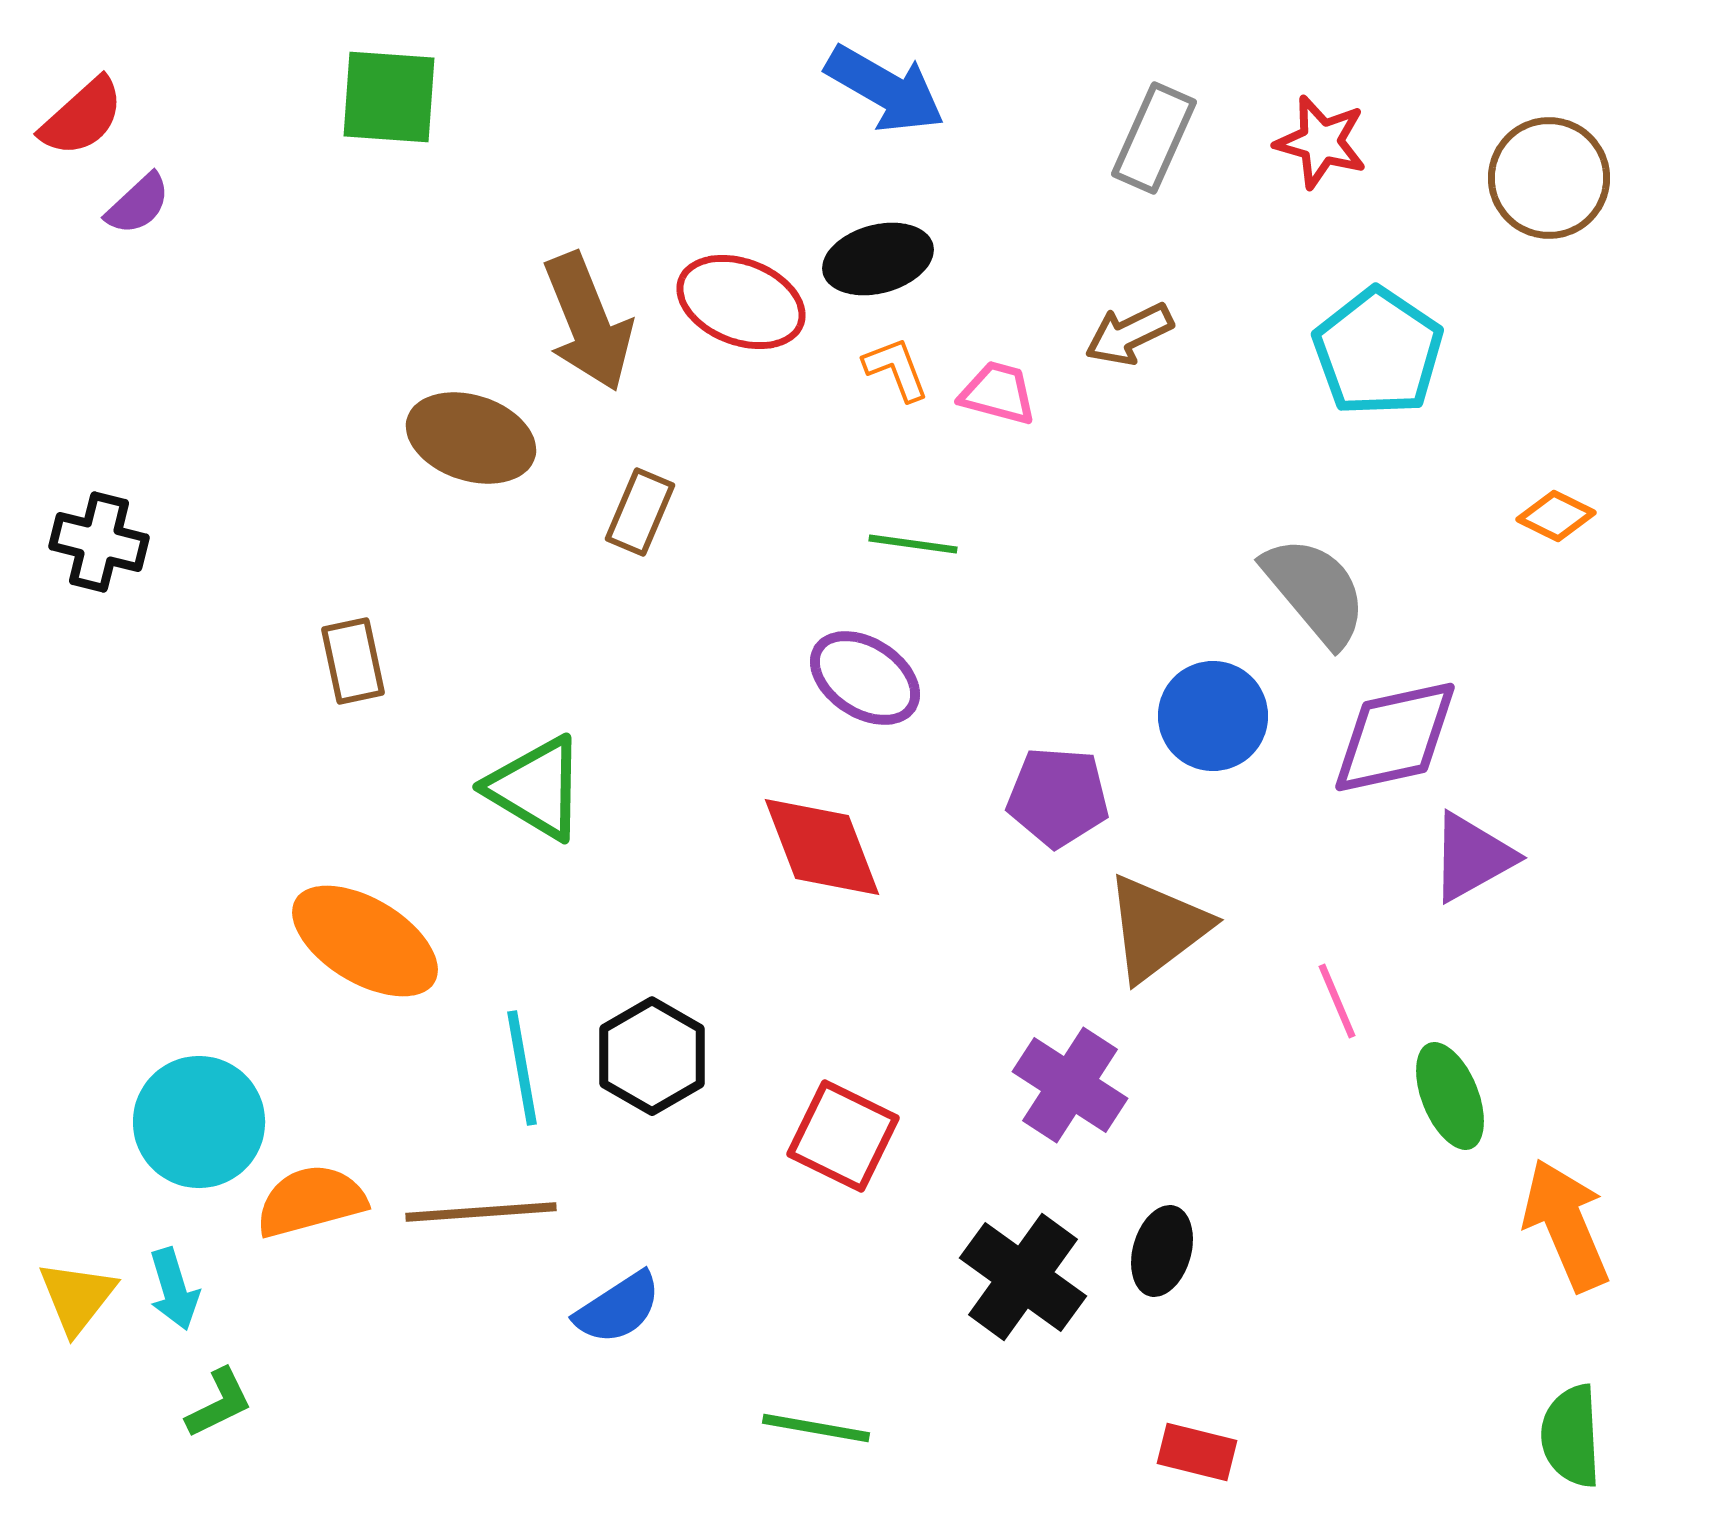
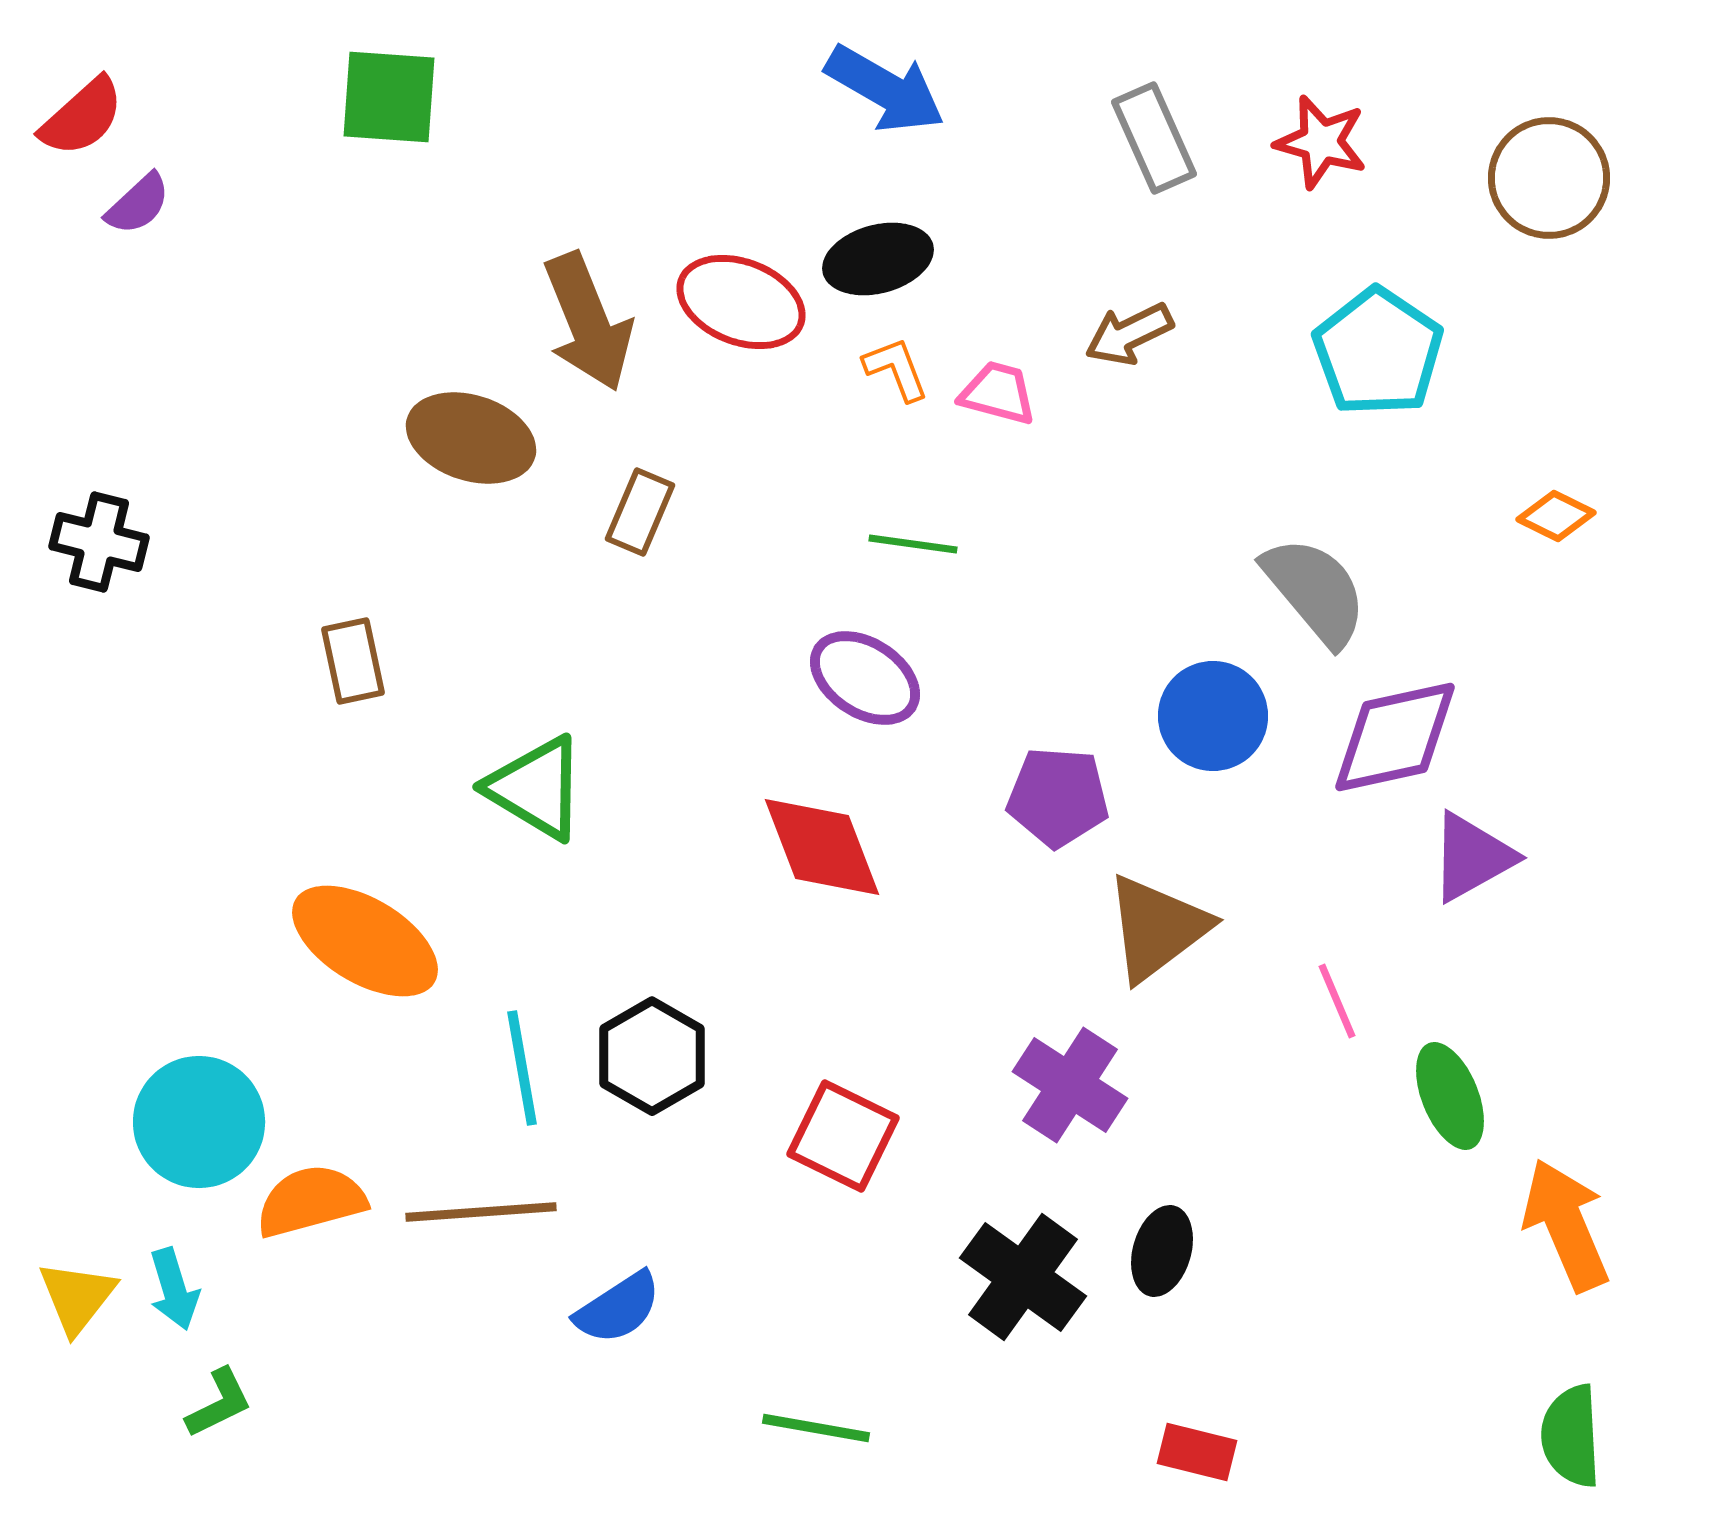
gray rectangle at (1154, 138): rotated 48 degrees counterclockwise
